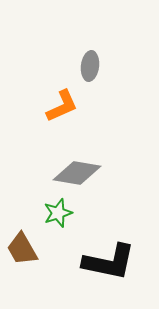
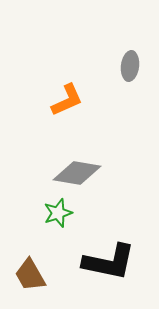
gray ellipse: moved 40 px right
orange L-shape: moved 5 px right, 6 px up
brown trapezoid: moved 8 px right, 26 px down
